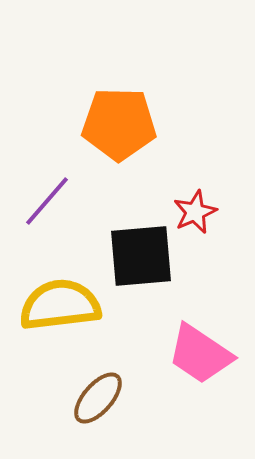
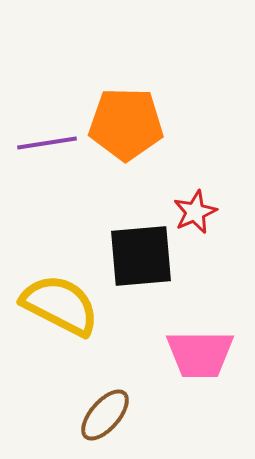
orange pentagon: moved 7 px right
purple line: moved 58 px up; rotated 40 degrees clockwise
yellow semicircle: rotated 34 degrees clockwise
pink trapezoid: rotated 34 degrees counterclockwise
brown ellipse: moved 7 px right, 17 px down
